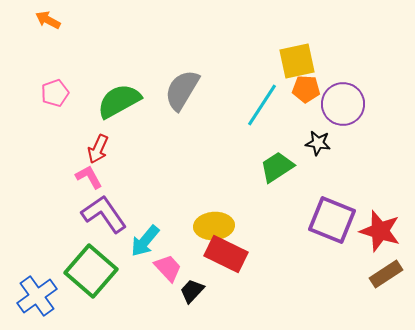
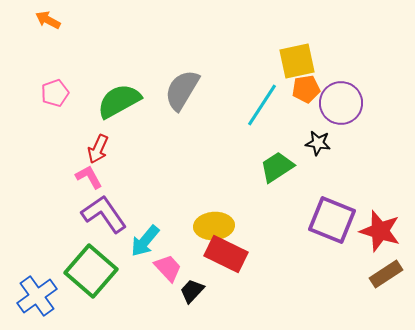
orange pentagon: rotated 12 degrees counterclockwise
purple circle: moved 2 px left, 1 px up
